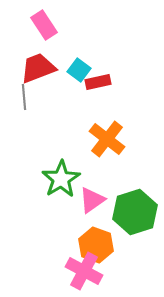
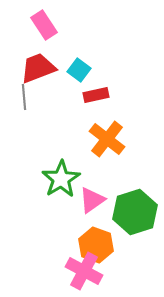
red rectangle: moved 2 px left, 13 px down
